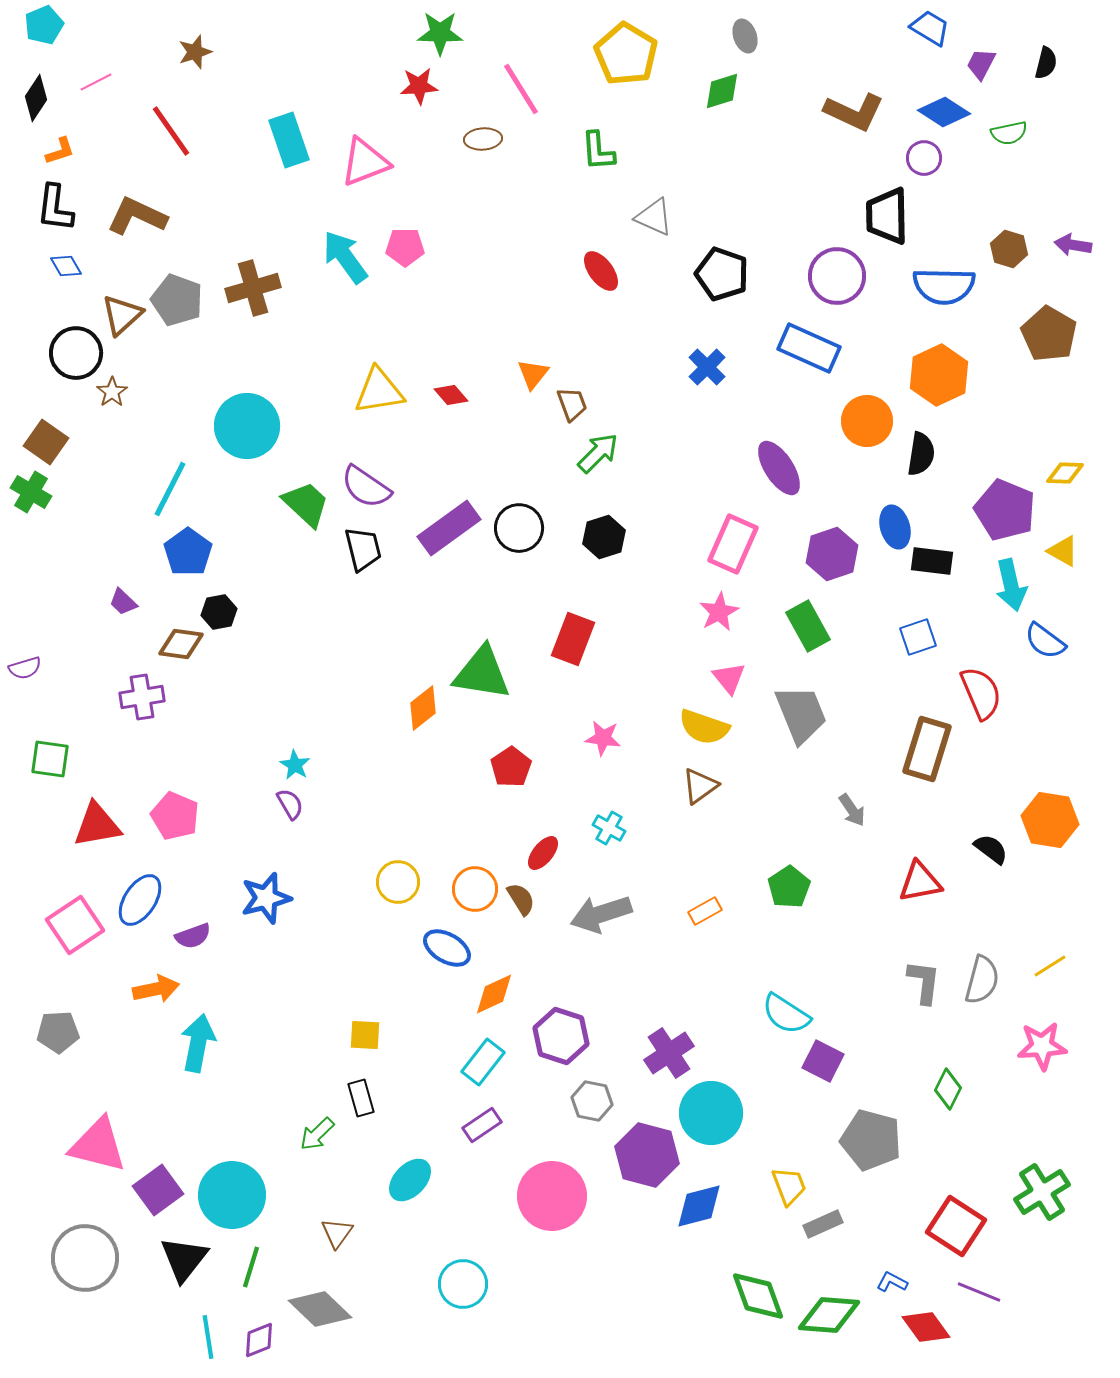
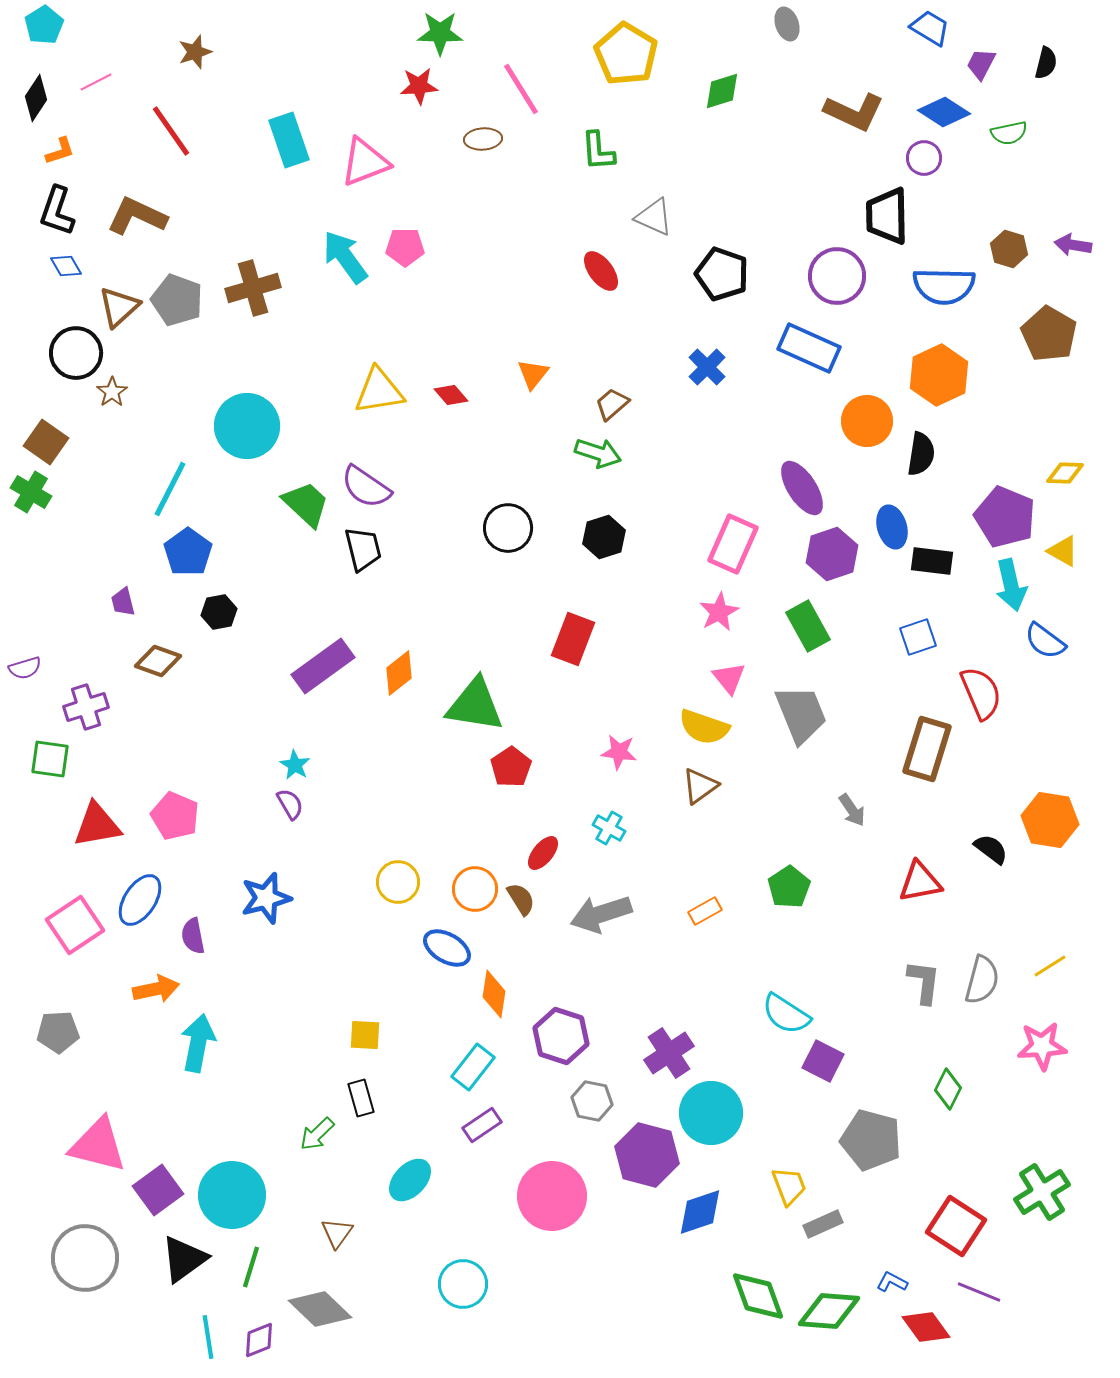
cyan pentagon at (44, 25): rotated 9 degrees counterclockwise
gray ellipse at (745, 36): moved 42 px right, 12 px up
black L-shape at (55, 208): moved 2 px right, 3 px down; rotated 12 degrees clockwise
brown triangle at (122, 315): moved 3 px left, 8 px up
brown trapezoid at (572, 404): moved 40 px right; rotated 111 degrees counterclockwise
green arrow at (598, 453): rotated 63 degrees clockwise
purple ellipse at (779, 468): moved 23 px right, 20 px down
purple pentagon at (1005, 510): moved 7 px down
blue ellipse at (895, 527): moved 3 px left
purple rectangle at (449, 528): moved 126 px left, 138 px down
black circle at (519, 528): moved 11 px left
purple trapezoid at (123, 602): rotated 32 degrees clockwise
brown diamond at (181, 644): moved 23 px left, 17 px down; rotated 12 degrees clockwise
green triangle at (482, 673): moved 7 px left, 32 px down
purple cross at (142, 697): moved 56 px left, 10 px down; rotated 9 degrees counterclockwise
orange diamond at (423, 708): moved 24 px left, 35 px up
pink star at (603, 738): moved 16 px right, 14 px down
purple semicircle at (193, 936): rotated 99 degrees clockwise
orange diamond at (494, 994): rotated 57 degrees counterclockwise
cyan rectangle at (483, 1062): moved 10 px left, 5 px down
blue diamond at (699, 1206): moved 1 px right, 6 px down; rotated 4 degrees counterclockwise
black triangle at (184, 1259): rotated 16 degrees clockwise
green diamond at (829, 1315): moved 4 px up
